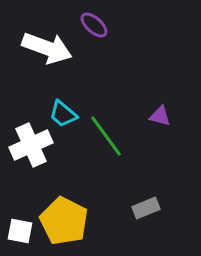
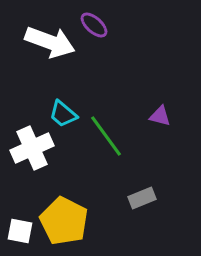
white arrow: moved 3 px right, 6 px up
white cross: moved 1 px right, 3 px down
gray rectangle: moved 4 px left, 10 px up
